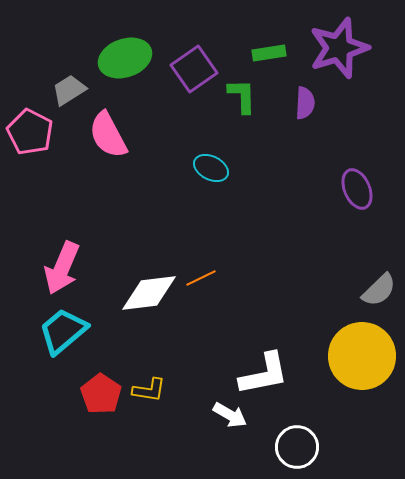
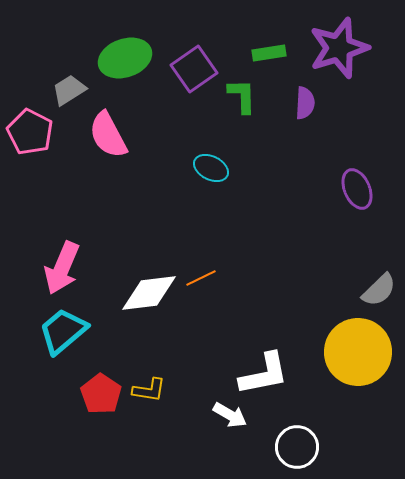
yellow circle: moved 4 px left, 4 px up
